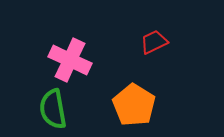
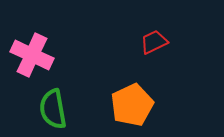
pink cross: moved 38 px left, 5 px up
orange pentagon: moved 2 px left; rotated 15 degrees clockwise
